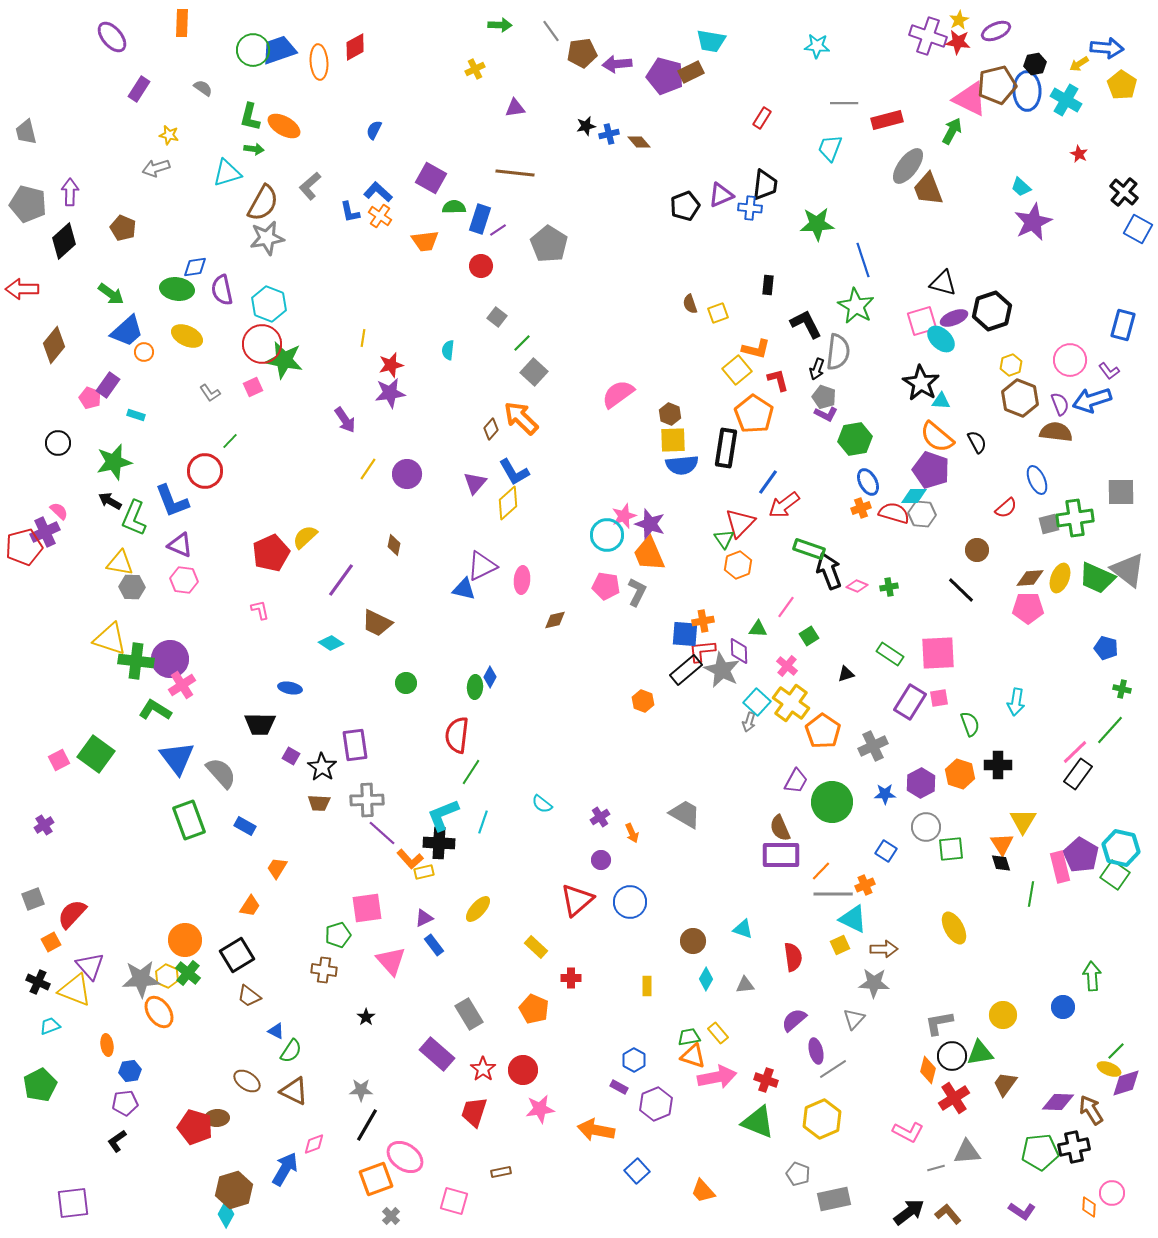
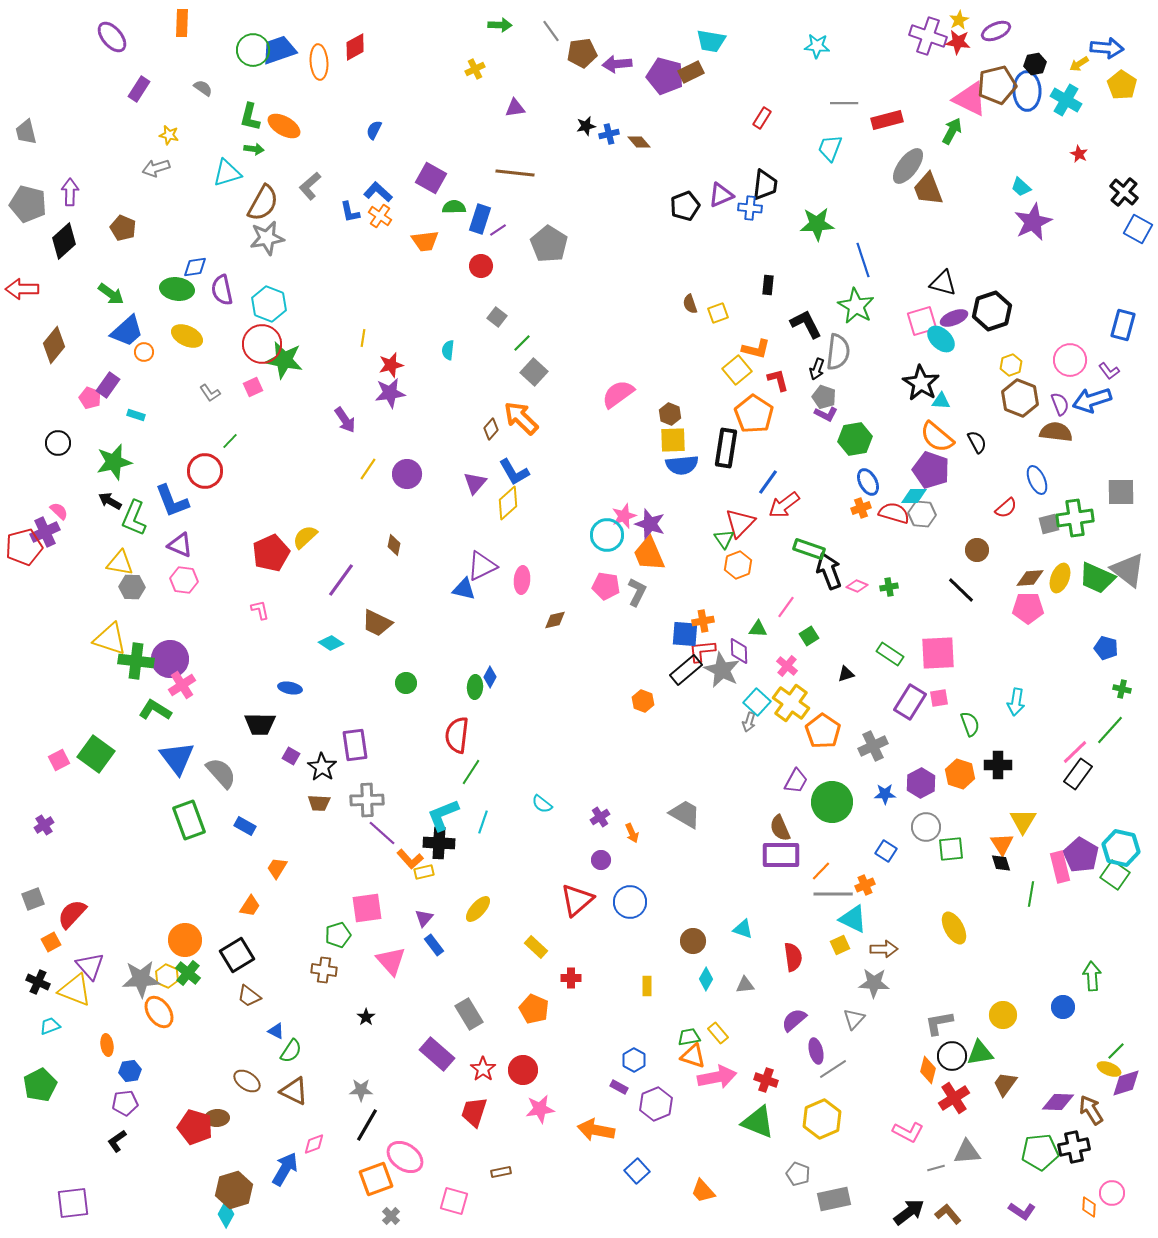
purple triangle at (424, 918): rotated 24 degrees counterclockwise
